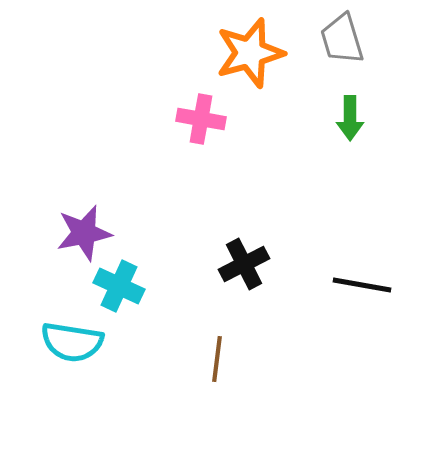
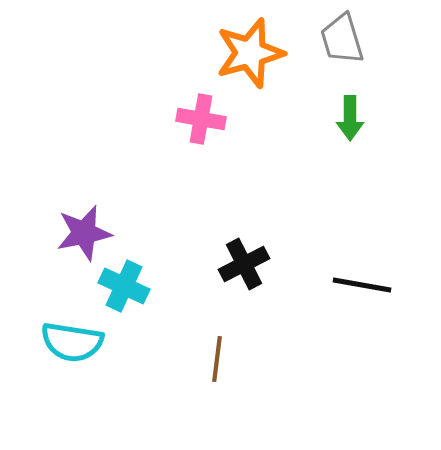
cyan cross: moved 5 px right
